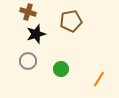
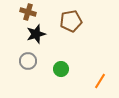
orange line: moved 1 px right, 2 px down
